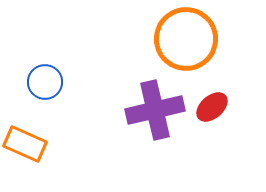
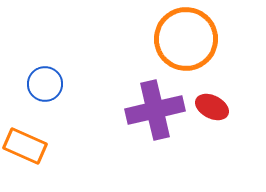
blue circle: moved 2 px down
red ellipse: rotated 68 degrees clockwise
orange rectangle: moved 2 px down
